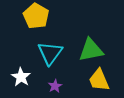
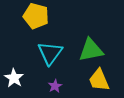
yellow pentagon: rotated 15 degrees counterclockwise
white star: moved 7 px left, 1 px down
